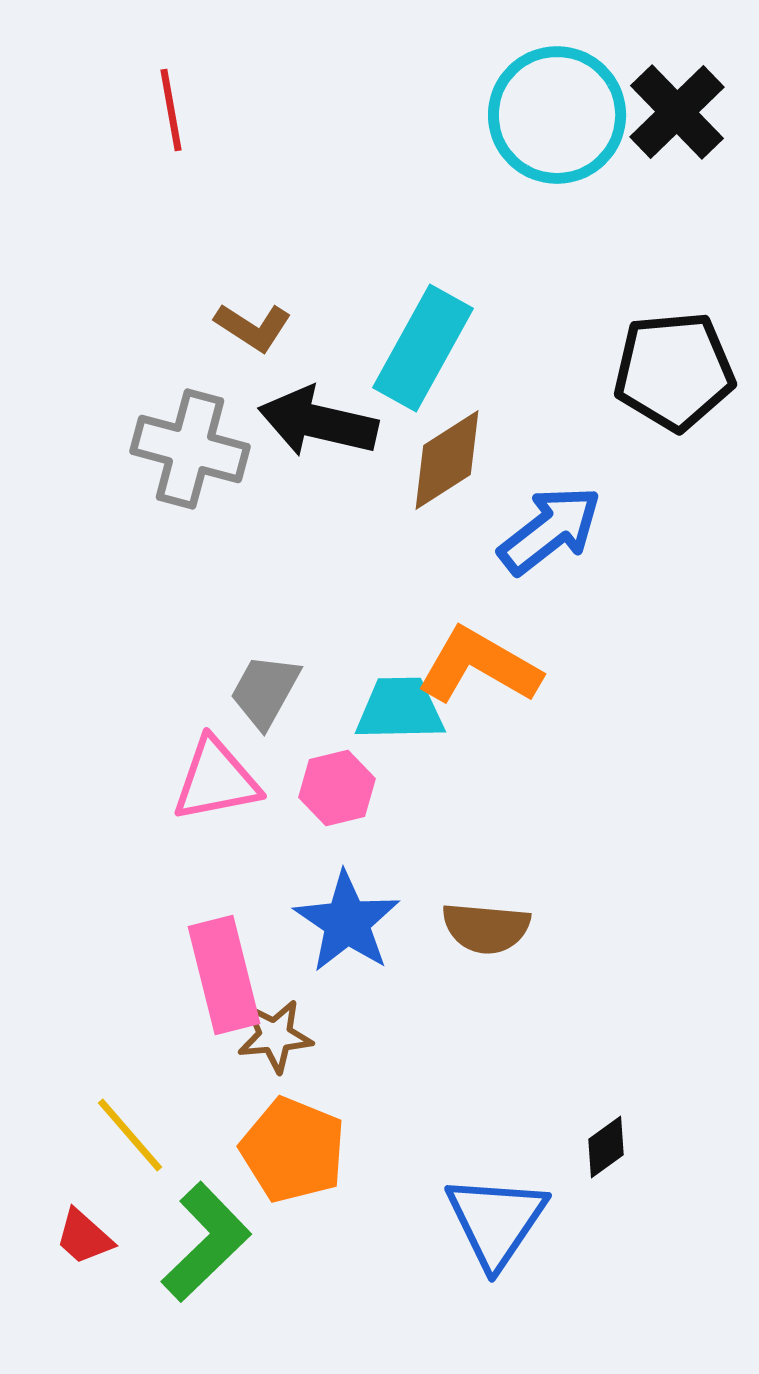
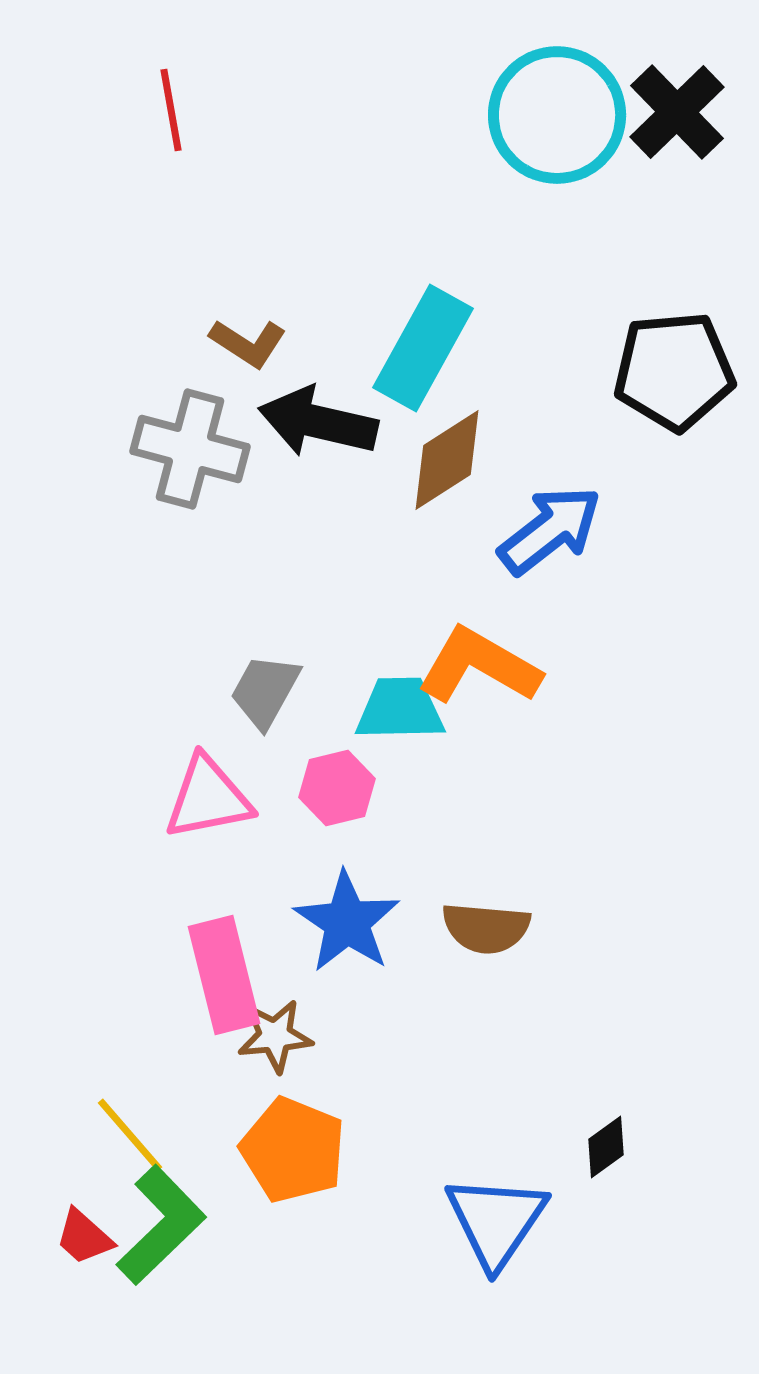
brown L-shape: moved 5 px left, 16 px down
pink triangle: moved 8 px left, 18 px down
green L-shape: moved 45 px left, 17 px up
